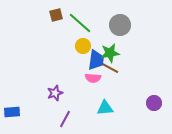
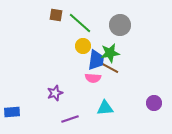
brown square: rotated 24 degrees clockwise
purple line: moved 5 px right; rotated 42 degrees clockwise
